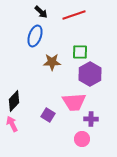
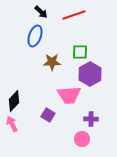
pink trapezoid: moved 5 px left, 7 px up
